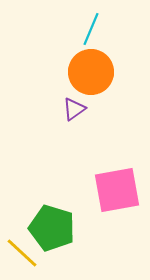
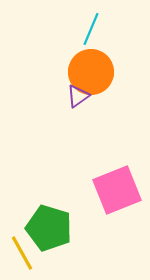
purple triangle: moved 4 px right, 13 px up
pink square: rotated 12 degrees counterclockwise
green pentagon: moved 3 px left
yellow line: rotated 18 degrees clockwise
